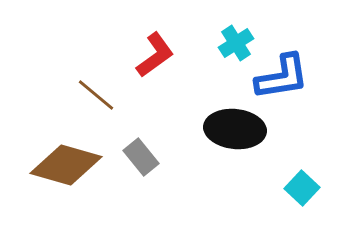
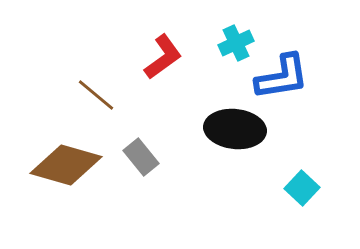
cyan cross: rotated 8 degrees clockwise
red L-shape: moved 8 px right, 2 px down
